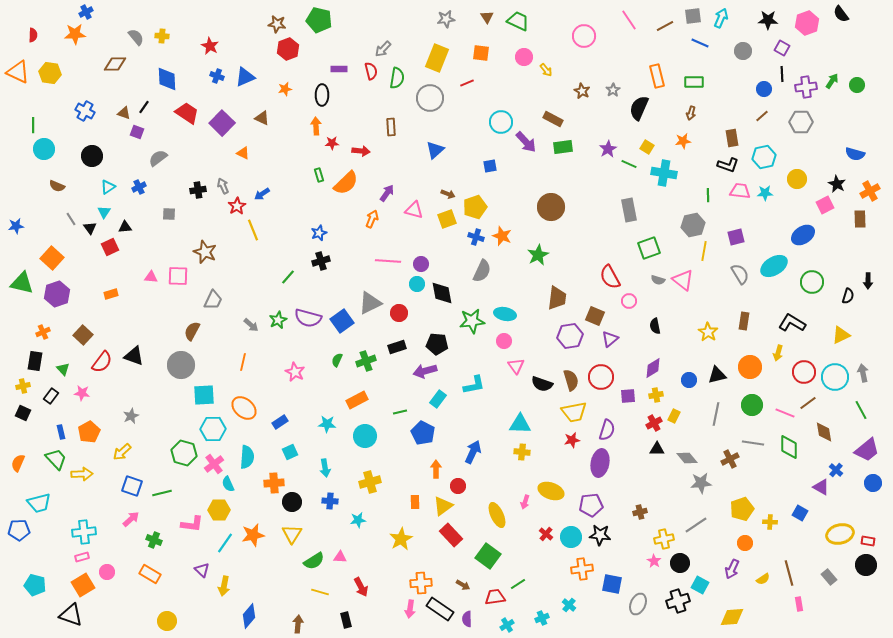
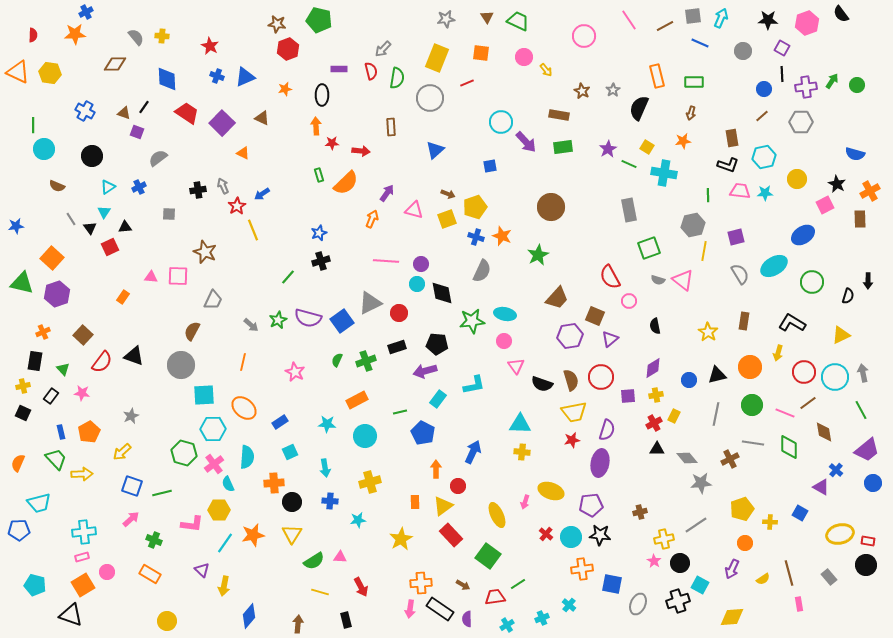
brown rectangle at (553, 119): moved 6 px right, 4 px up; rotated 18 degrees counterclockwise
pink line at (388, 261): moved 2 px left
orange rectangle at (111, 294): moved 12 px right, 3 px down; rotated 40 degrees counterclockwise
brown trapezoid at (557, 298): rotated 35 degrees clockwise
